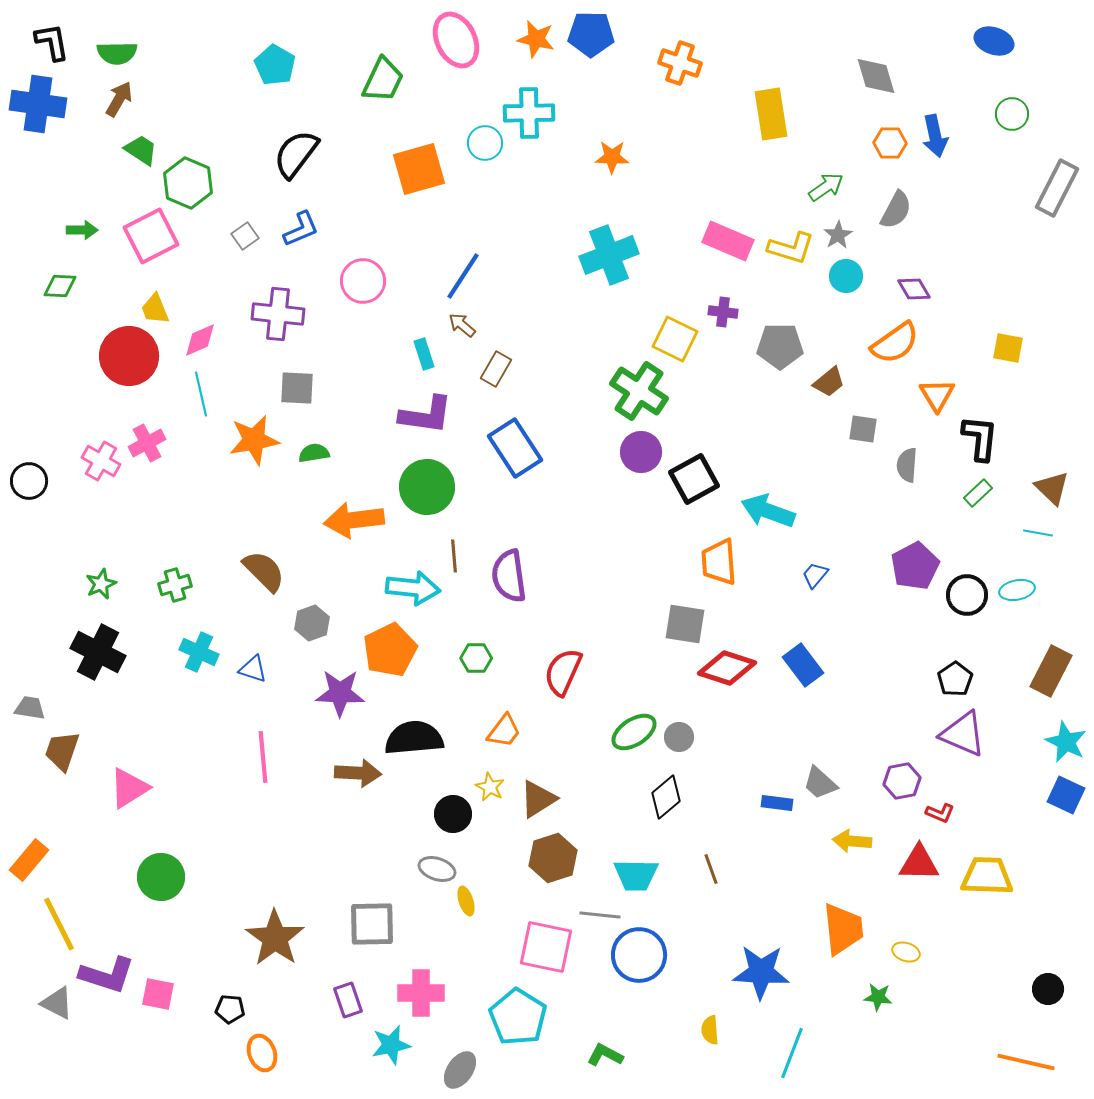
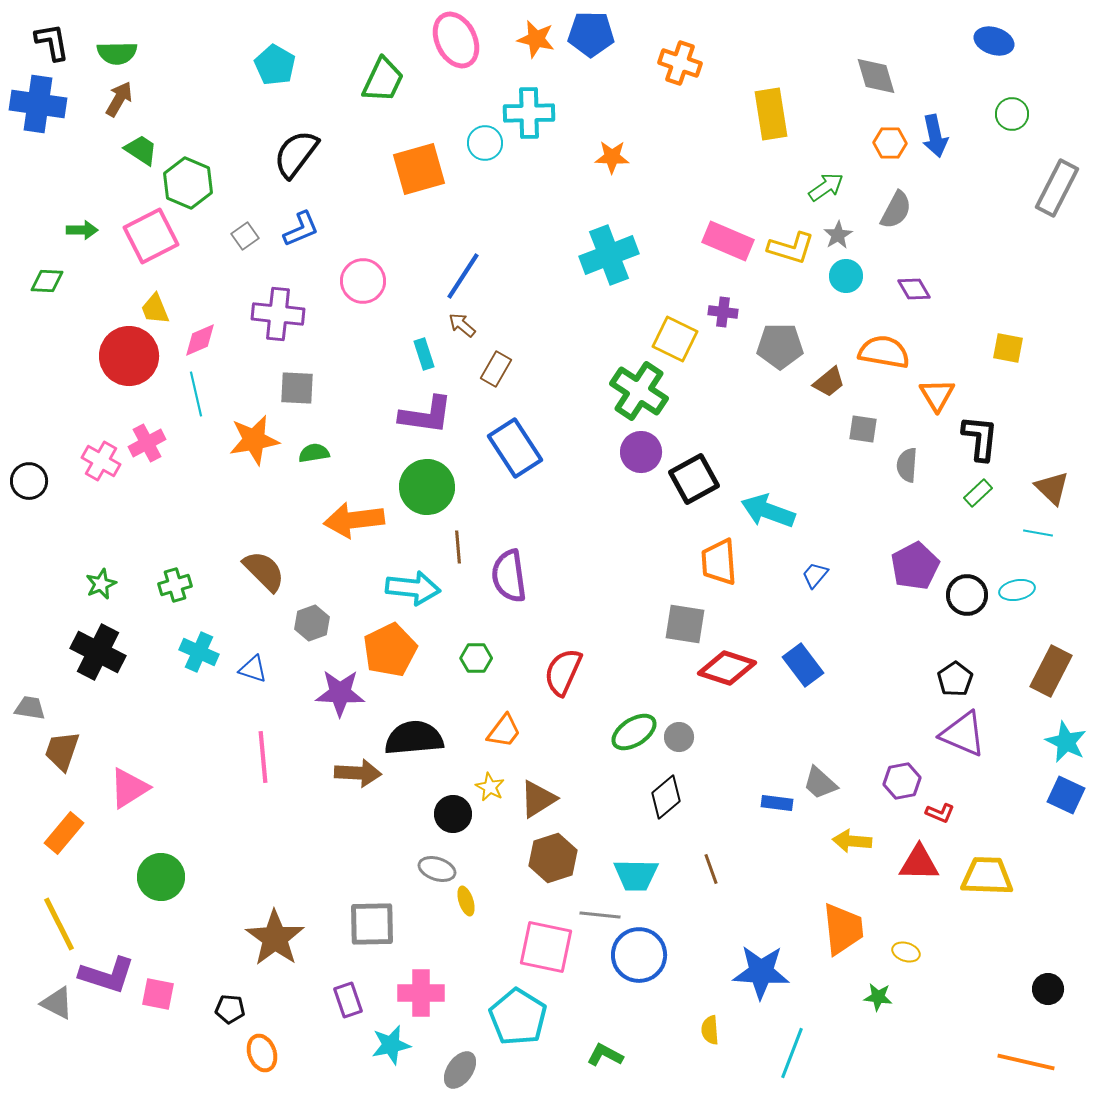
green diamond at (60, 286): moved 13 px left, 5 px up
orange semicircle at (895, 343): moved 11 px left, 9 px down; rotated 135 degrees counterclockwise
cyan line at (201, 394): moved 5 px left
brown line at (454, 556): moved 4 px right, 9 px up
orange rectangle at (29, 860): moved 35 px right, 27 px up
